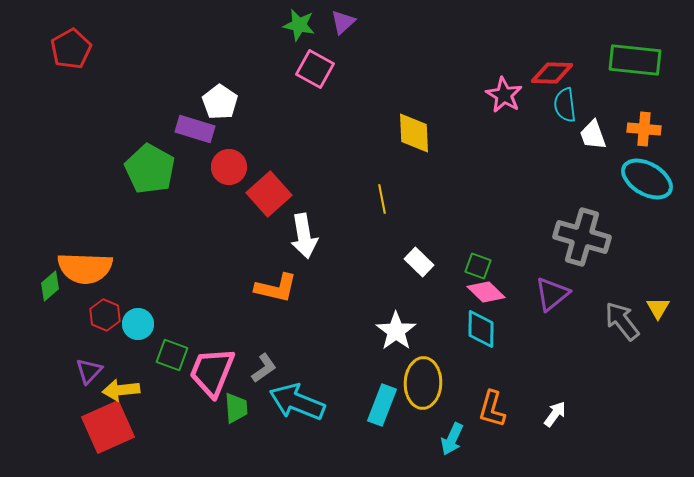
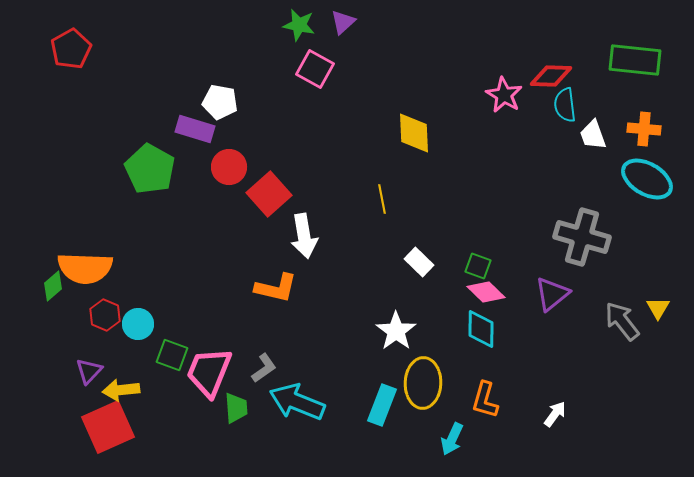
red diamond at (552, 73): moved 1 px left, 3 px down
white pentagon at (220, 102): rotated 24 degrees counterclockwise
green diamond at (50, 286): moved 3 px right
pink trapezoid at (212, 372): moved 3 px left
orange L-shape at (492, 409): moved 7 px left, 9 px up
